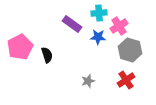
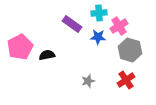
black semicircle: rotated 84 degrees counterclockwise
